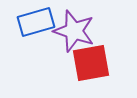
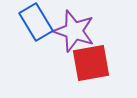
blue rectangle: rotated 75 degrees clockwise
